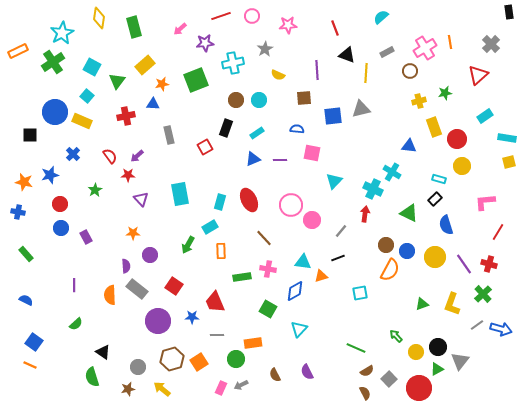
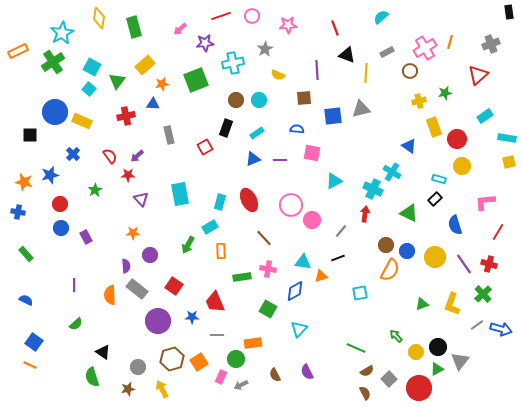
orange line at (450, 42): rotated 24 degrees clockwise
gray cross at (491, 44): rotated 24 degrees clockwise
cyan square at (87, 96): moved 2 px right, 7 px up
blue triangle at (409, 146): rotated 28 degrees clockwise
cyan triangle at (334, 181): rotated 18 degrees clockwise
blue semicircle at (446, 225): moved 9 px right
pink rectangle at (221, 388): moved 11 px up
yellow arrow at (162, 389): rotated 24 degrees clockwise
